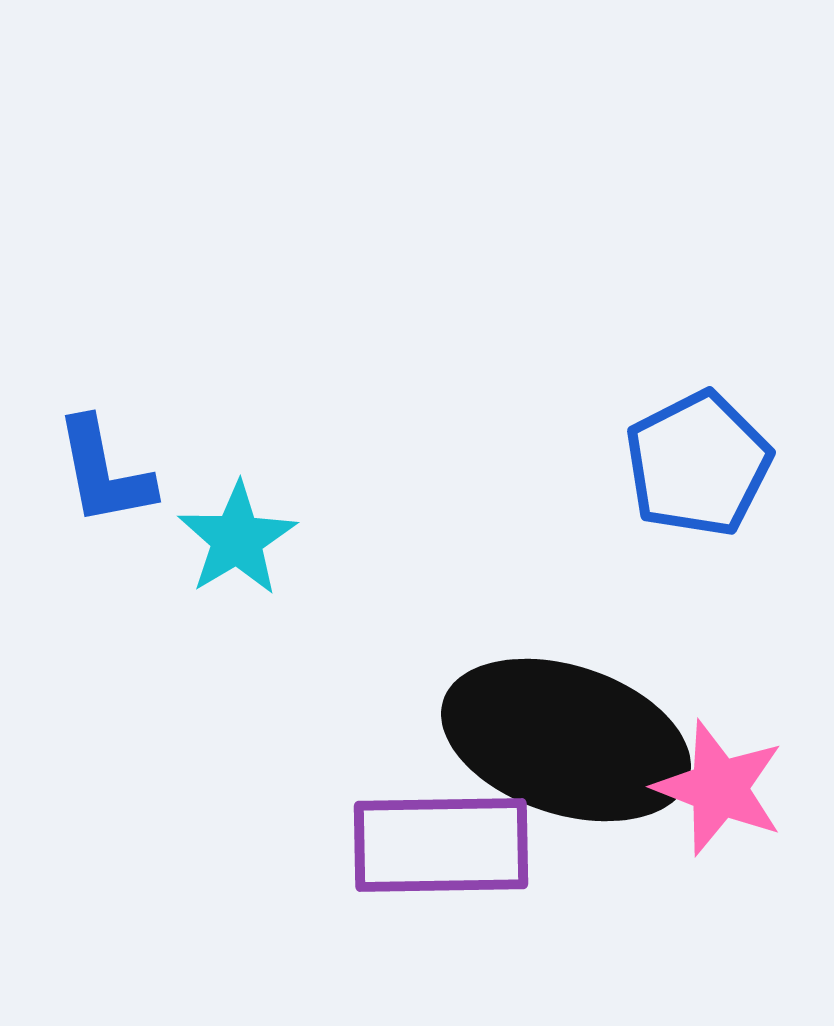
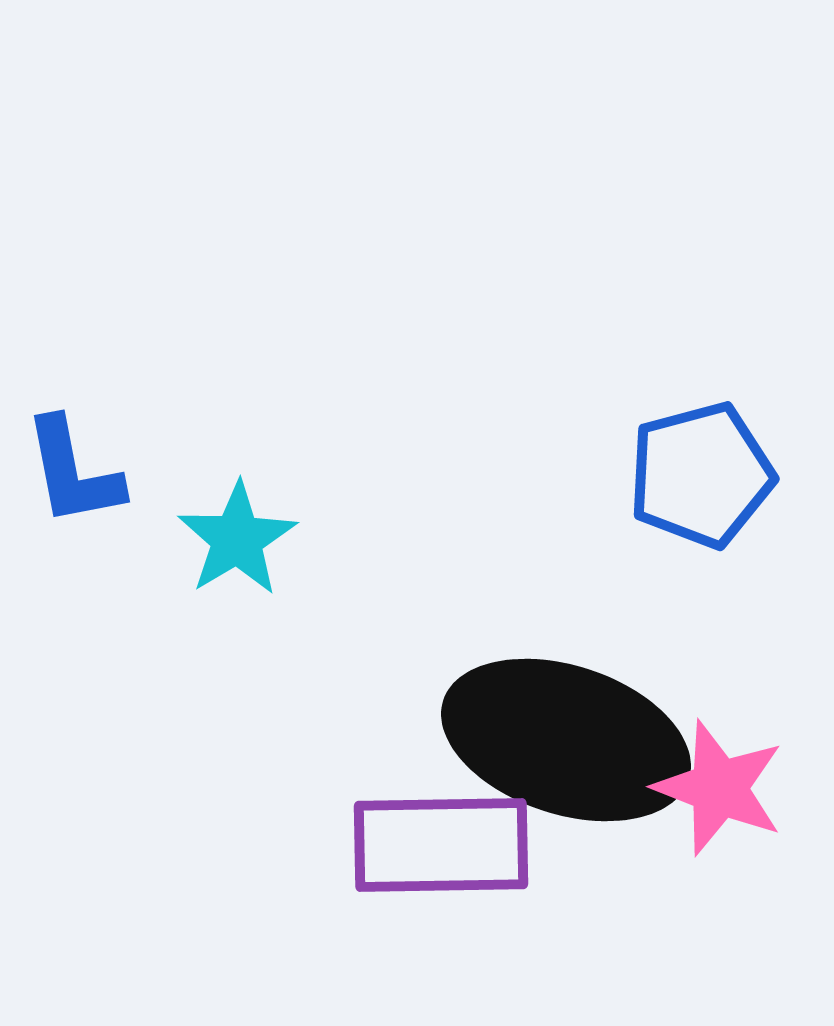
blue pentagon: moved 3 px right, 11 px down; rotated 12 degrees clockwise
blue L-shape: moved 31 px left
